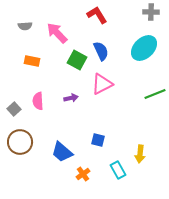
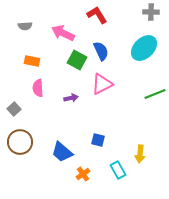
pink arrow: moved 6 px right; rotated 20 degrees counterclockwise
pink semicircle: moved 13 px up
